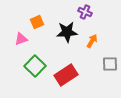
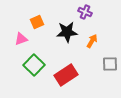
green square: moved 1 px left, 1 px up
